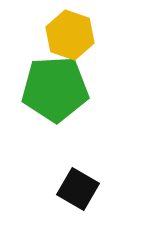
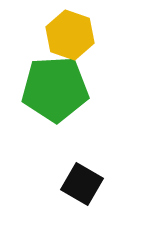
black square: moved 4 px right, 5 px up
